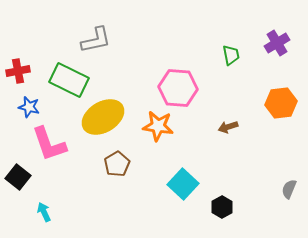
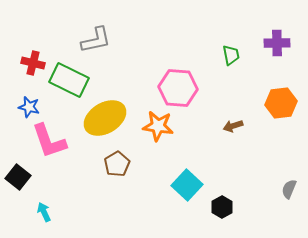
purple cross: rotated 30 degrees clockwise
red cross: moved 15 px right, 8 px up; rotated 25 degrees clockwise
yellow ellipse: moved 2 px right, 1 px down
brown arrow: moved 5 px right, 1 px up
pink L-shape: moved 3 px up
cyan square: moved 4 px right, 1 px down
